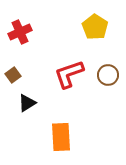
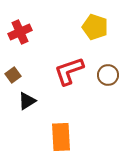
yellow pentagon: rotated 15 degrees counterclockwise
red L-shape: moved 3 px up
black triangle: moved 2 px up
